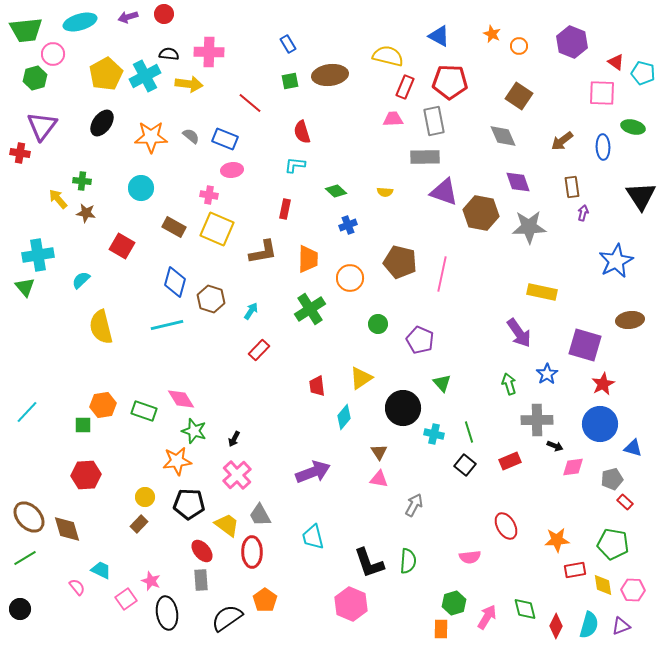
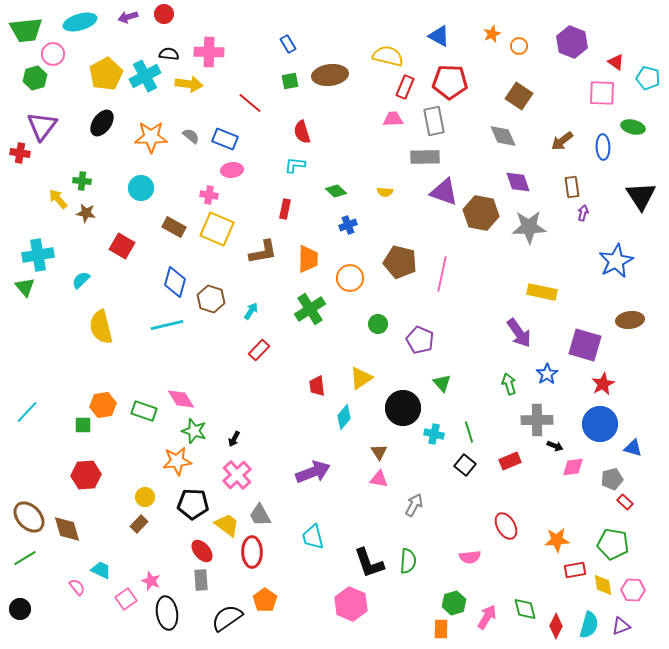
orange star at (492, 34): rotated 24 degrees clockwise
cyan pentagon at (643, 73): moved 5 px right, 5 px down
black pentagon at (189, 504): moved 4 px right
